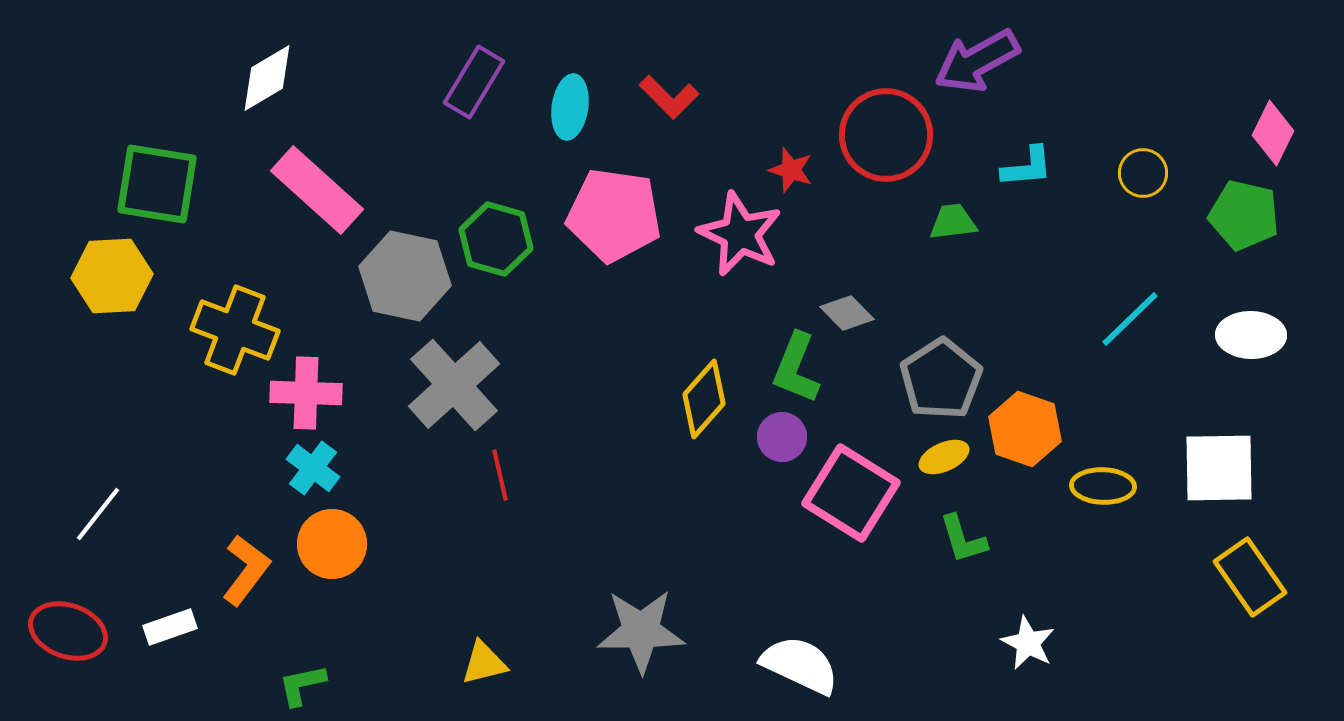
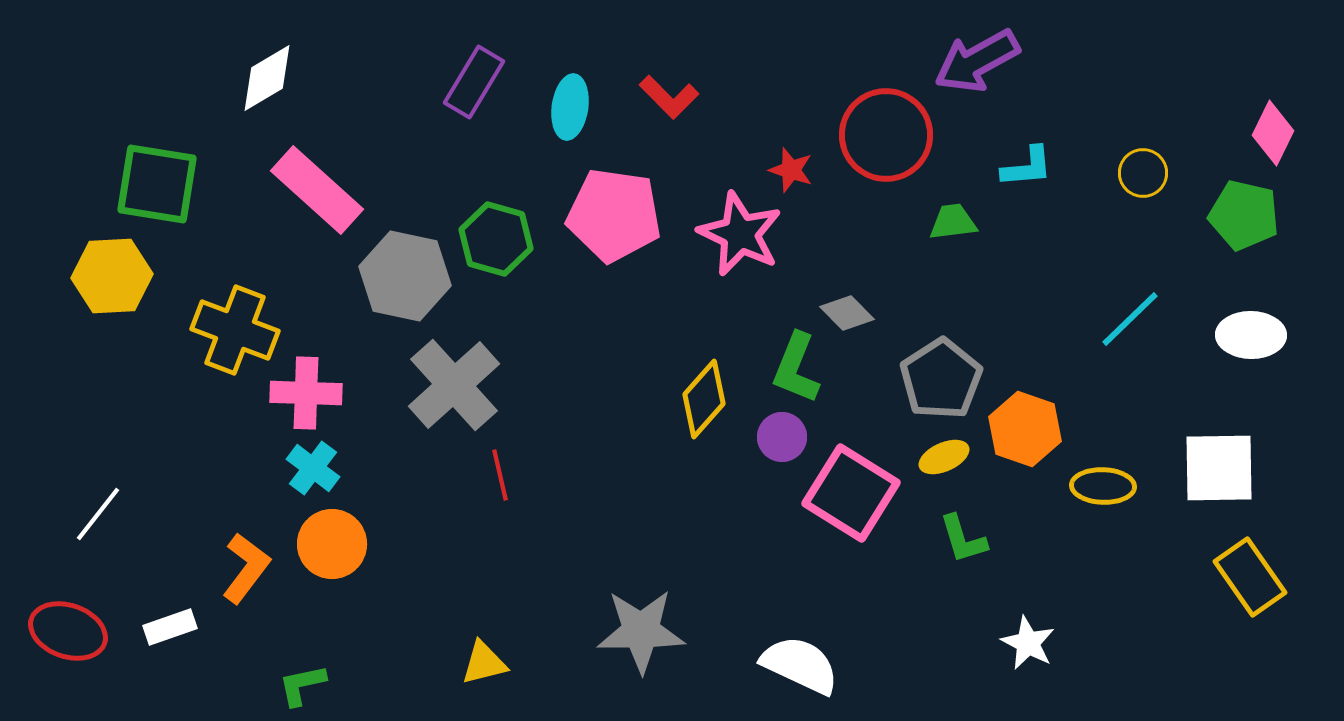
orange L-shape at (246, 570): moved 2 px up
